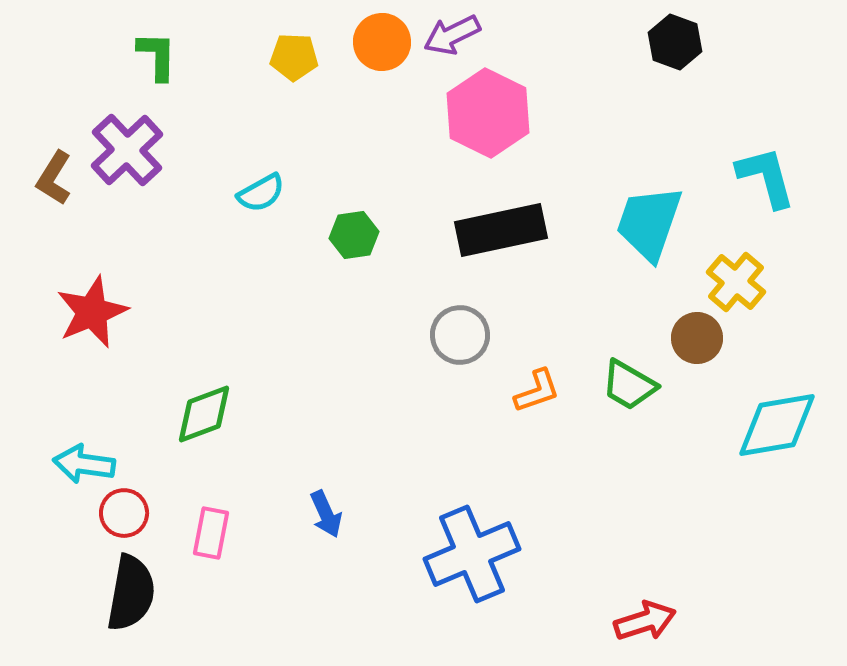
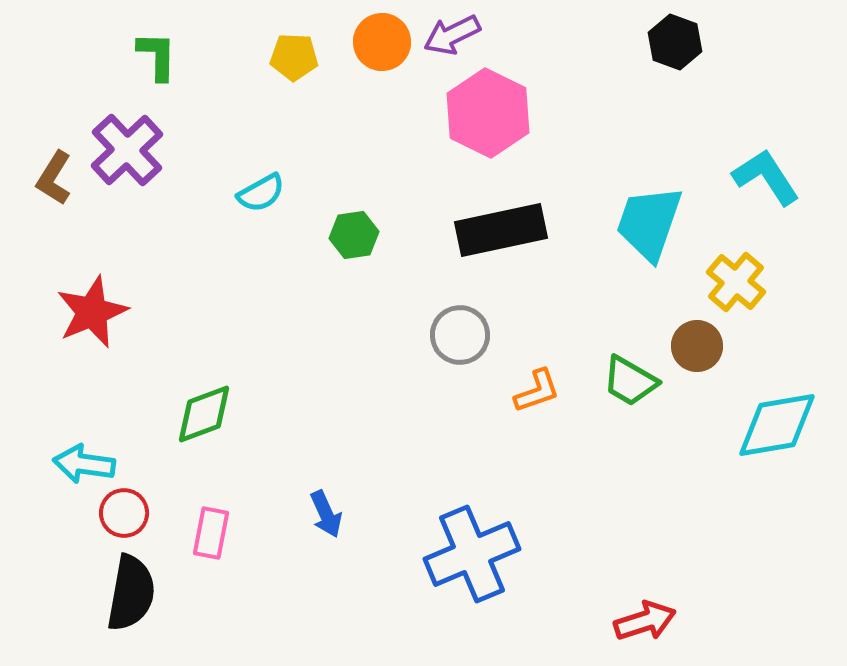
cyan L-shape: rotated 18 degrees counterclockwise
brown circle: moved 8 px down
green trapezoid: moved 1 px right, 4 px up
